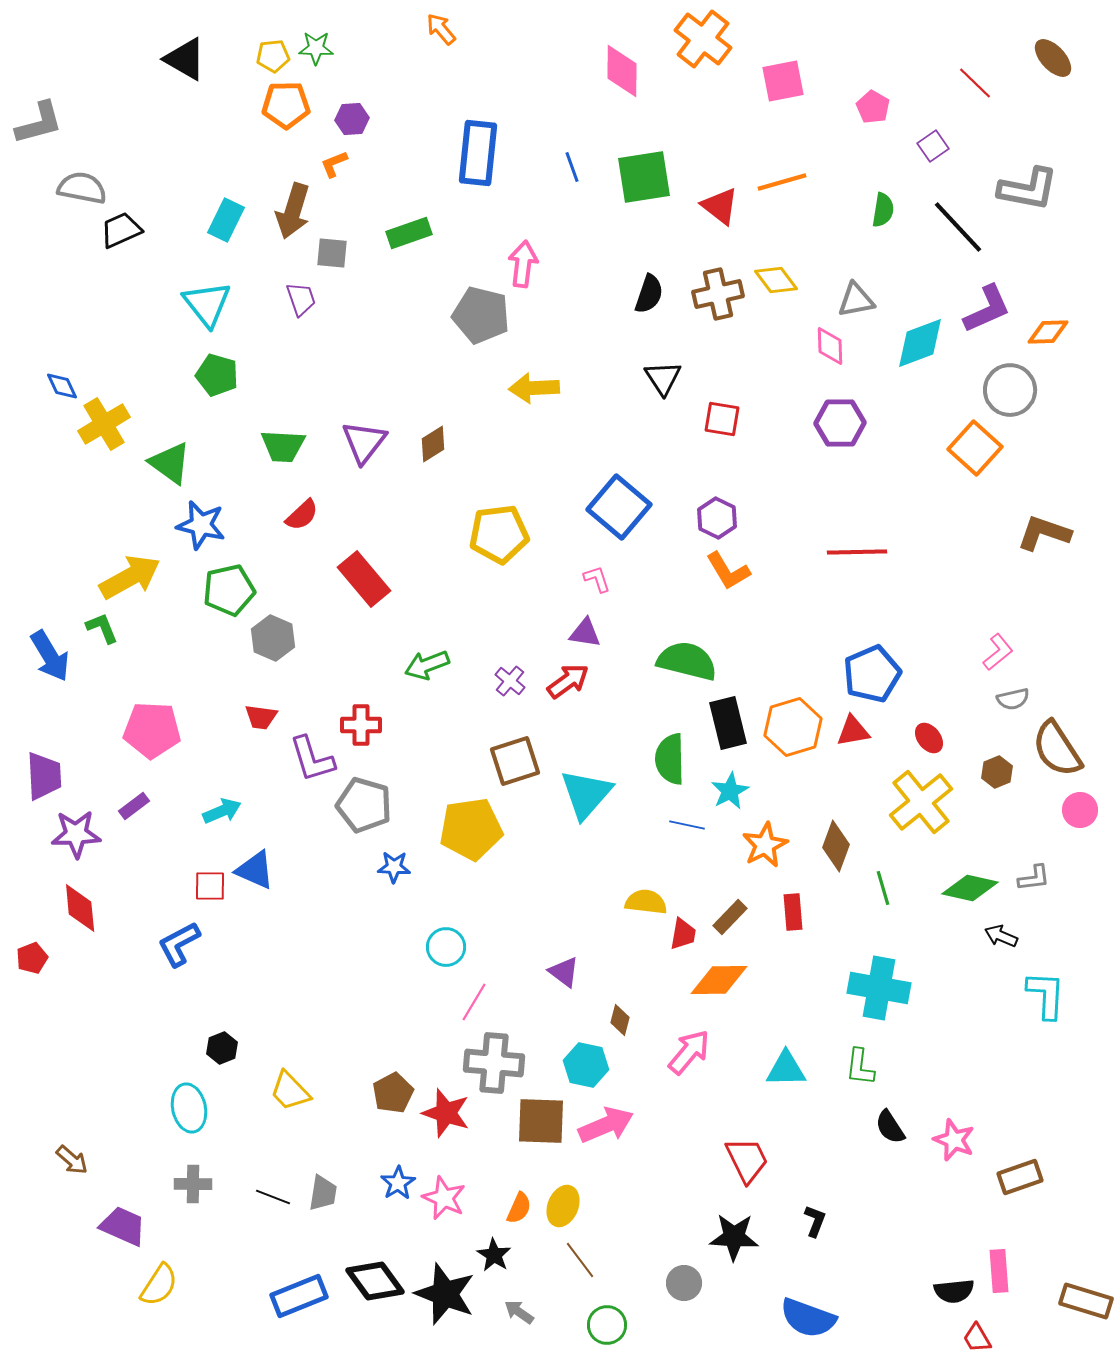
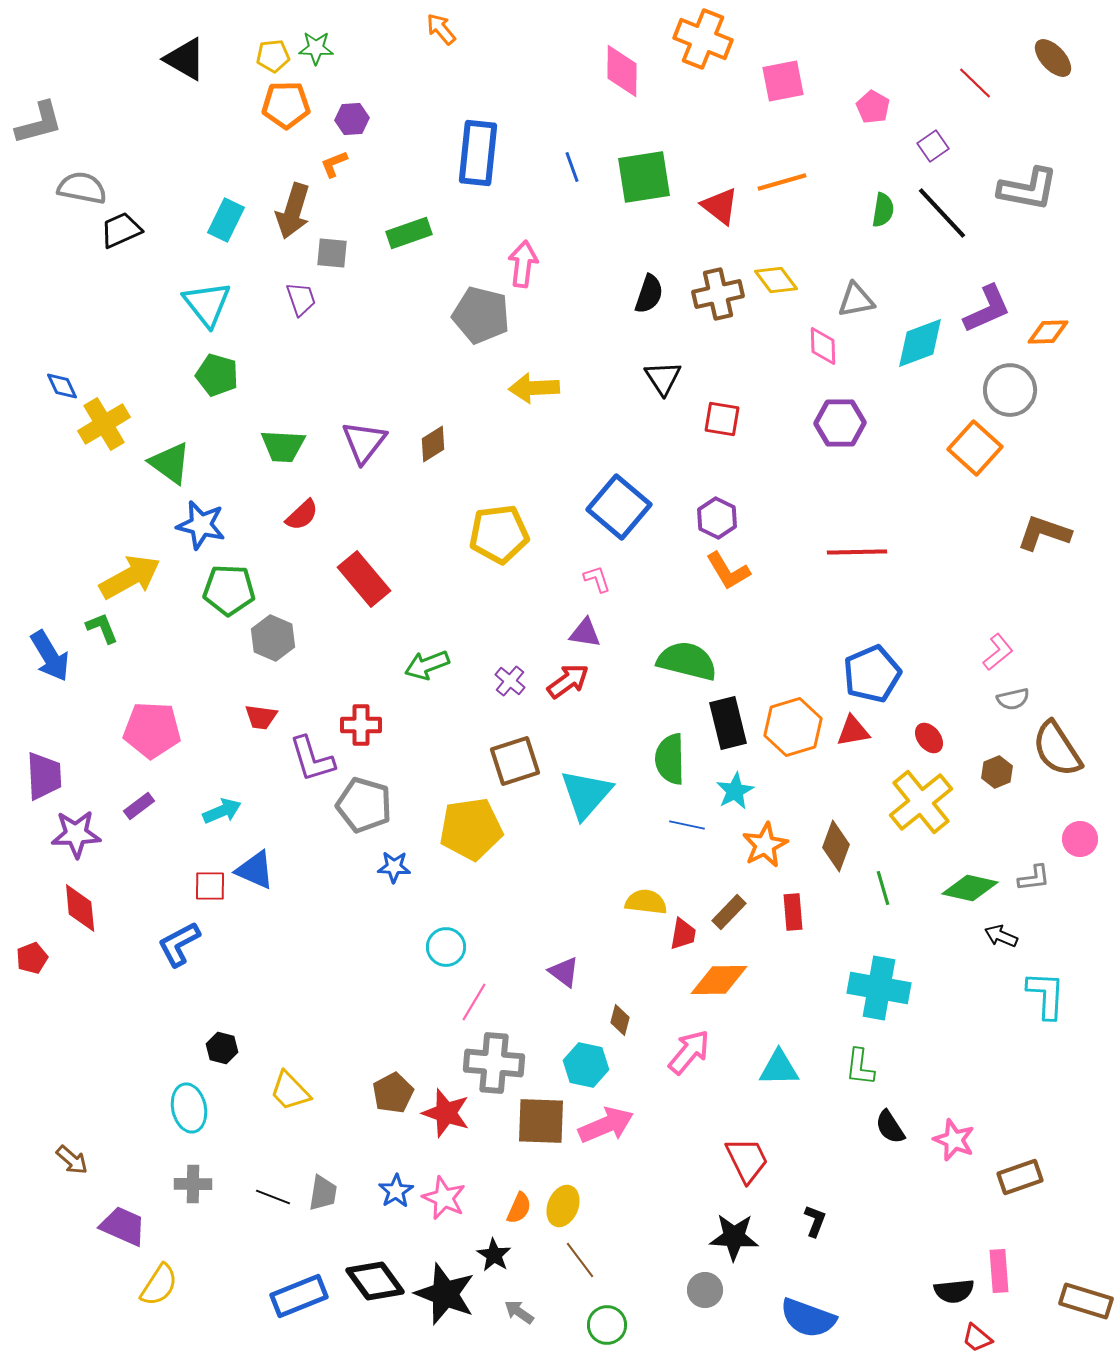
orange cross at (703, 39): rotated 16 degrees counterclockwise
black line at (958, 227): moved 16 px left, 14 px up
pink diamond at (830, 346): moved 7 px left
green pentagon at (229, 590): rotated 15 degrees clockwise
cyan star at (730, 791): moved 5 px right
purple rectangle at (134, 806): moved 5 px right
pink circle at (1080, 810): moved 29 px down
brown rectangle at (730, 917): moved 1 px left, 5 px up
black hexagon at (222, 1048): rotated 24 degrees counterclockwise
cyan triangle at (786, 1069): moved 7 px left, 1 px up
blue star at (398, 1183): moved 2 px left, 8 px down
gray circle at (684, 1283): moved 21 px right, 7 px down
red trapezoid at (977, 1338): rotated 20 degrees counterclockwise
